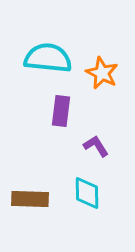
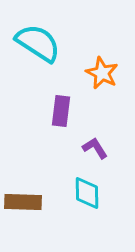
cyan semicircle: moved 10 px left, 15 px up; rotated 27 degrees clockwise
purple L-shape: moved 1 px left, 2 px down
brown rectangle: moved 7 px left, 3 px down
